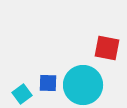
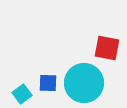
cyan circle: moved 1 px right, 2 px up
